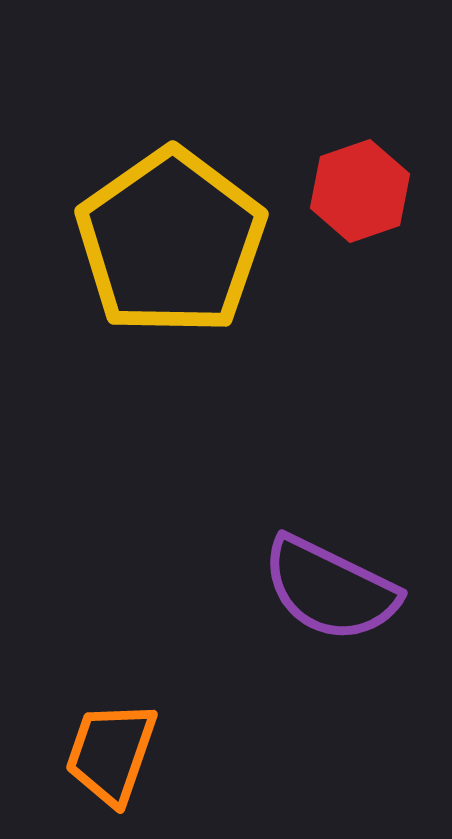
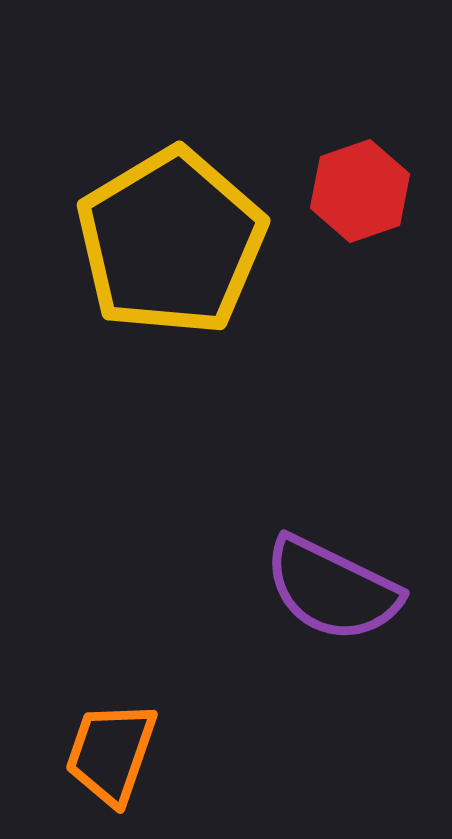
yellow pentagon: rotated 4 degrees clockwise
purple semicircle: moved 2 px right
